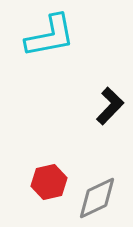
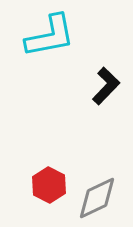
black L-shape: moved 4 px left, 20 px up
red hexagon: moved 3 px down; rotated 20 degrees counterclockwise
